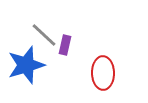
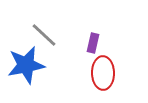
purple rectangle: moved 28 px right, 2 px up
blue star: rotated 6 degrees clockwise
